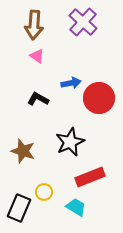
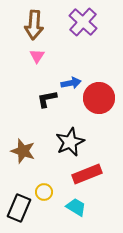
pink triangle: rotated 28 degrees clockwise
black L-shape: moved 9 px right; rotated 40 degrees counterclockwise
red rectangle: moved 3 px left, 3 px up
